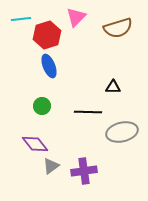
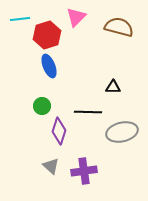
cyan line: moved 1 px left
brown semicircle: moved 1 px right, 1 px up; rotated 148 degrees counterclockwise
purple diamond: moved 24 px right, 13 px up; rotated 56 degrees clockwise
gray triangle: rotated 42 degrees counterclockwise
